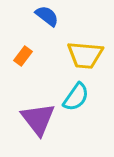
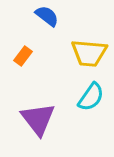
yellow trapezoid: moved 4 px right, 2 px up
cyan semicircle: moved 15 px right
